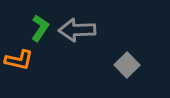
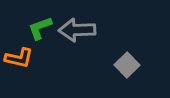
green L-shape: rotated 144 degrees counterclockwise
orange L-shape: moved 2 px up
